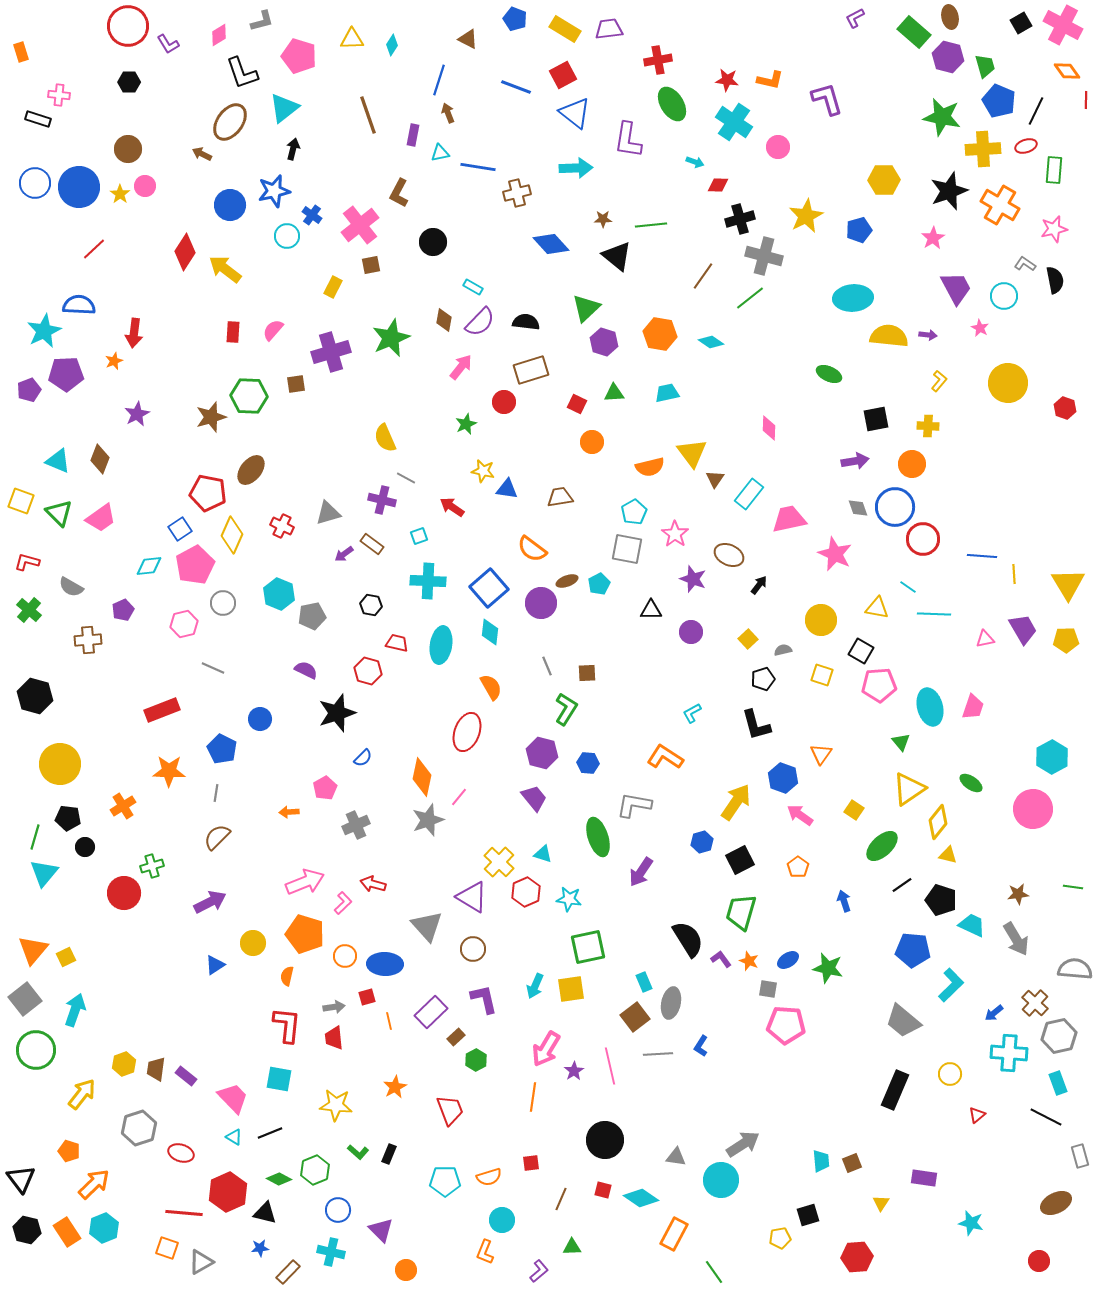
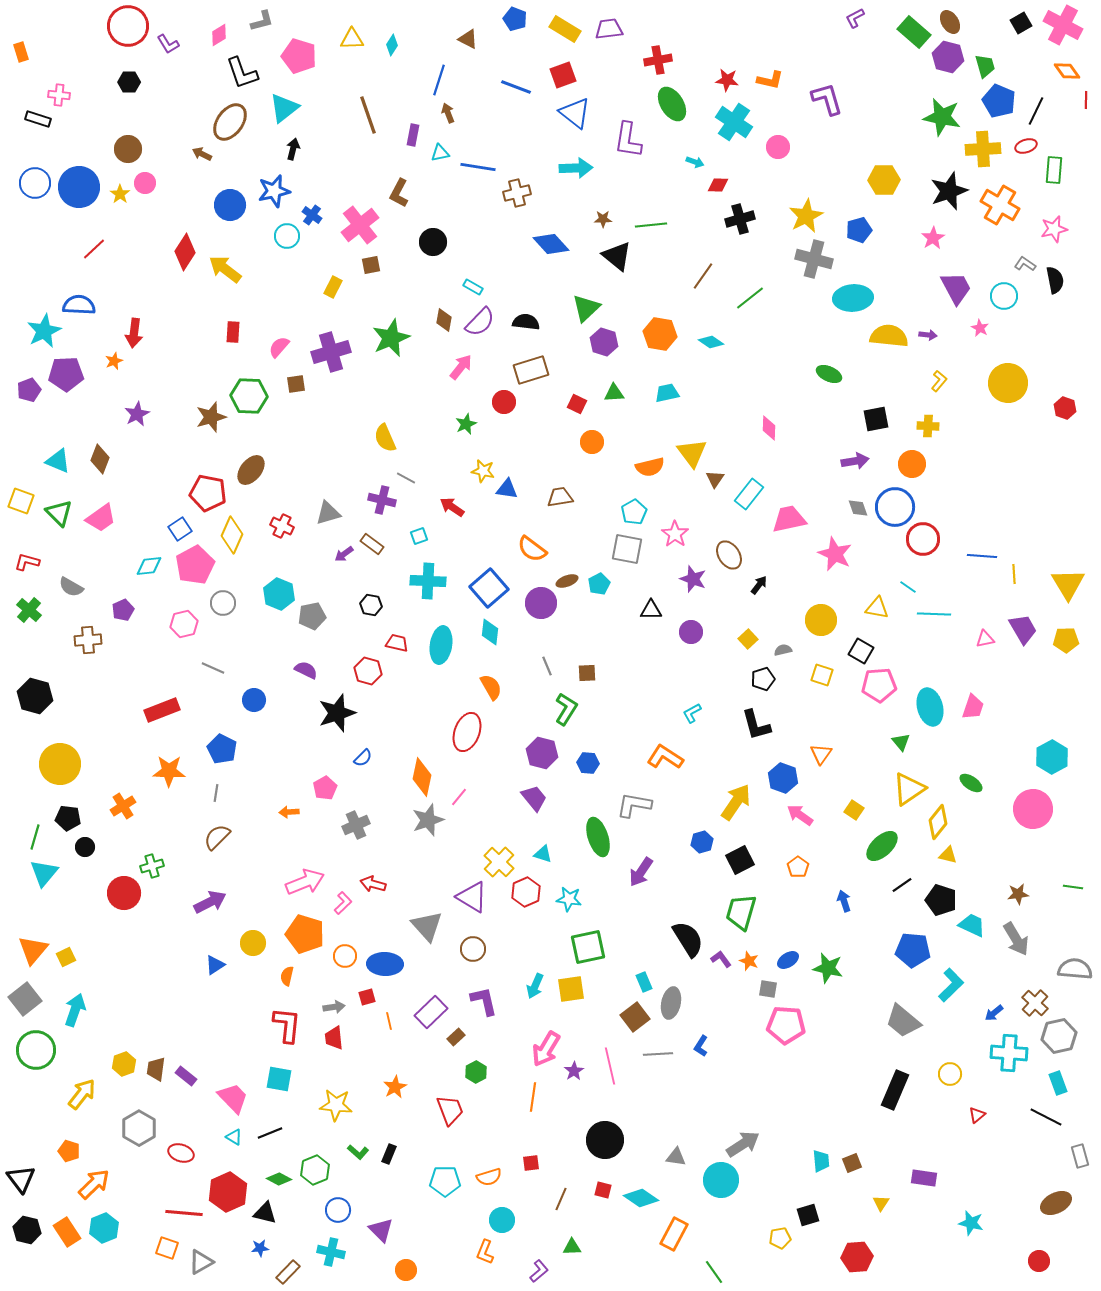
brown ellipse at (950, 17): moved 5 px down; rotated 20 degrees counterclockwise
red square at (563, 75): rotated 8 degrees clockwise
pink circle at (145, 186): moved 3 px up
gray cross at (764, 256): moved 50 px right, 3 px down
pink semicircle at (273, 330): moved 6 px right, 17 px down
brown ellipse at (729, 555): rotated 32 degrees clockwise
blue circle at (260, 719): moved 6 px left, 19 px up
purple L-shape at (484, 999): moved 2 px down
green hexagon at (476, 1060): moved 12 px down
gray hexagon at (139, 1128): rotated 12 degrees counterclockwise
